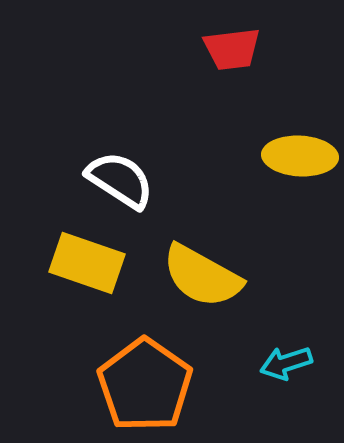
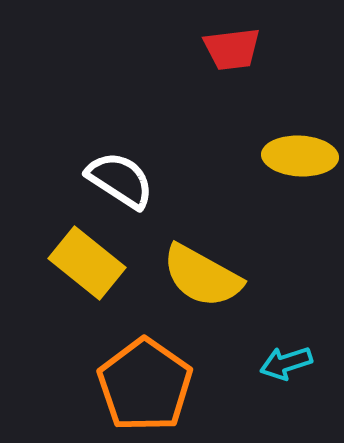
yellow rectangle: rotated 20 degrees clockwise
